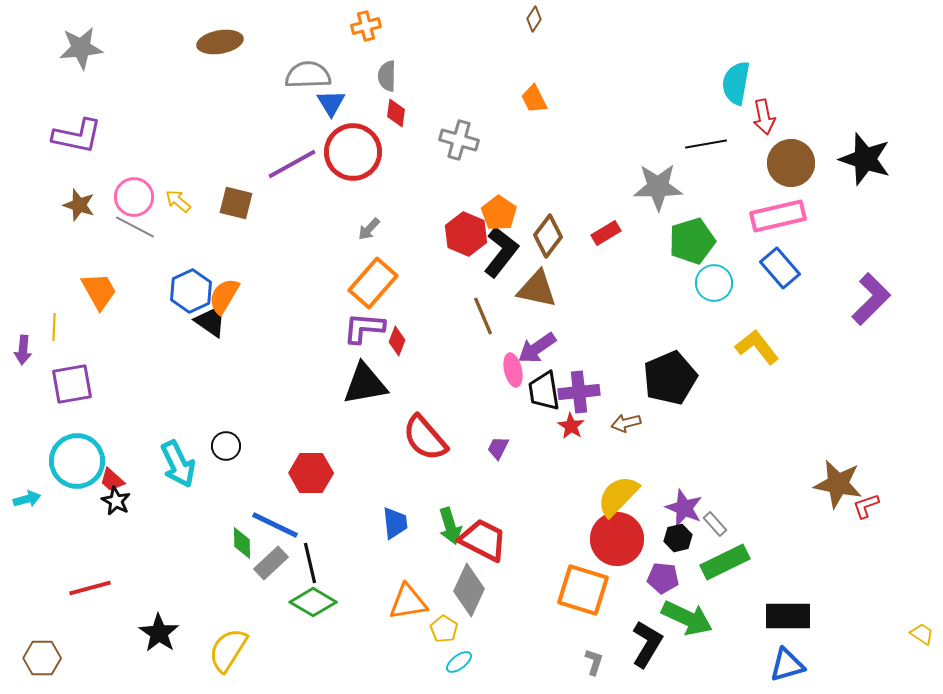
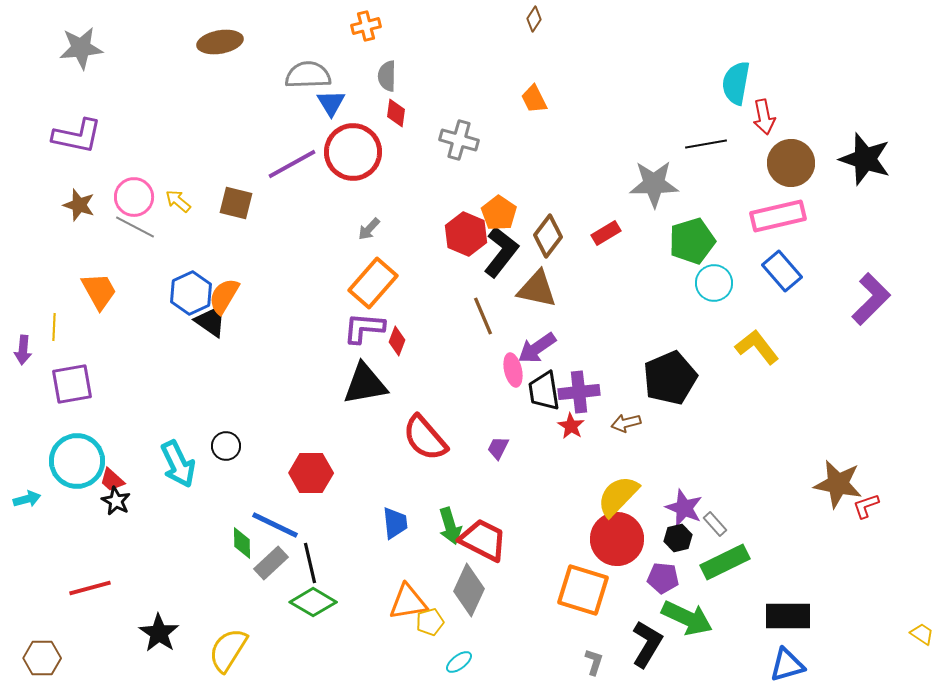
gray star at (658, 187): moved 4 px left, 3 px up
blue rectangle at (780, 268): moved 2 px right, 3 px down
blue hexagon at (191, 291): moved 2 px down
yellow pentagon at (444, 629): moved 14 px left, 7 px up; rotated 24 degrees clockwise
